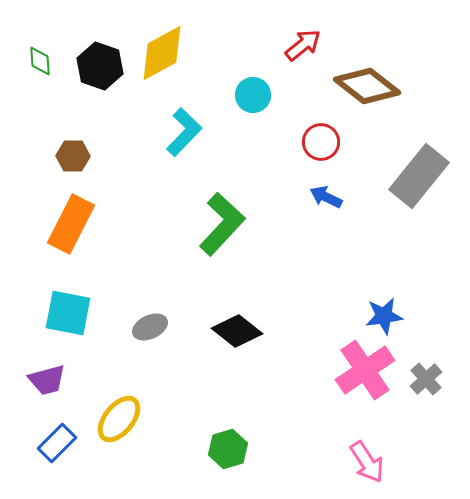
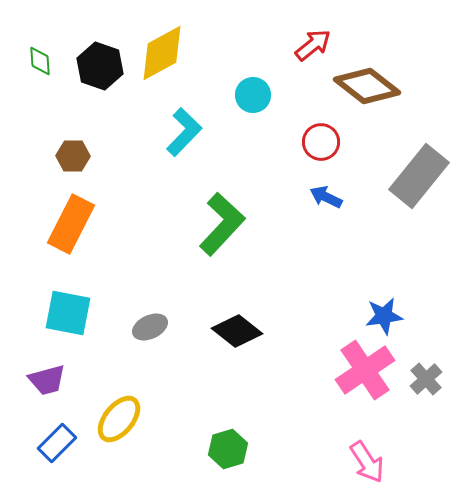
red arrow: moved 10 px right
